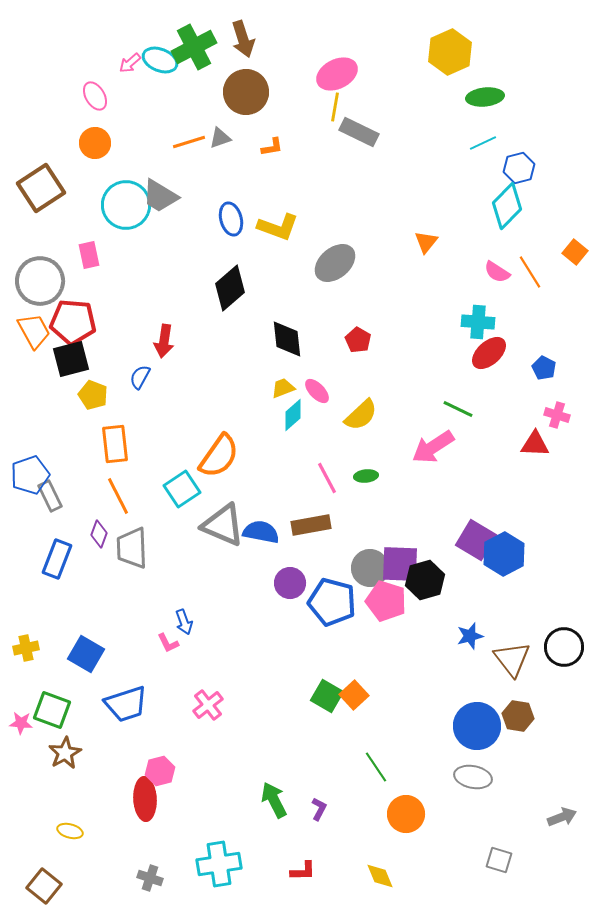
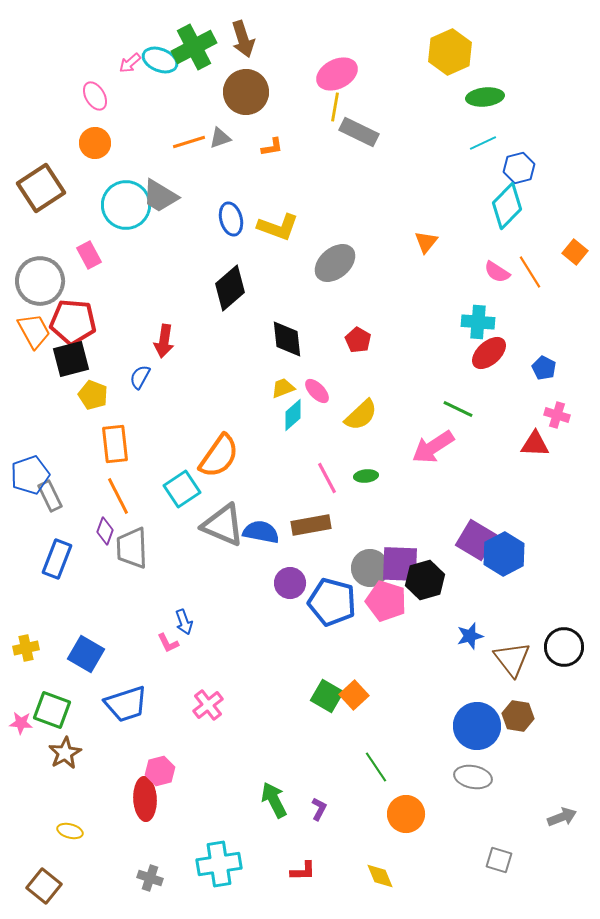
pink rectangle at (89, 255): rotated 16 degrees counterclockwise
purple diamond at (99, 534): moved 6 px right, 3 px up
